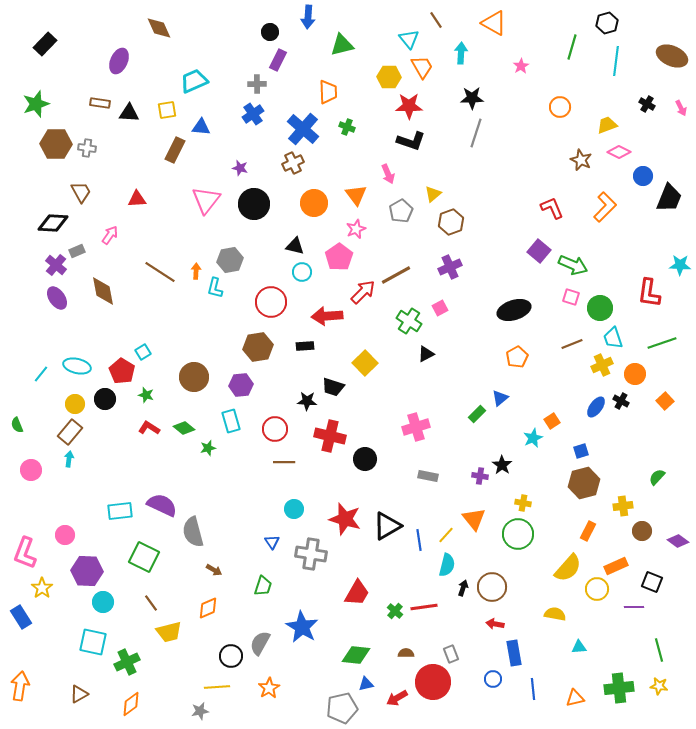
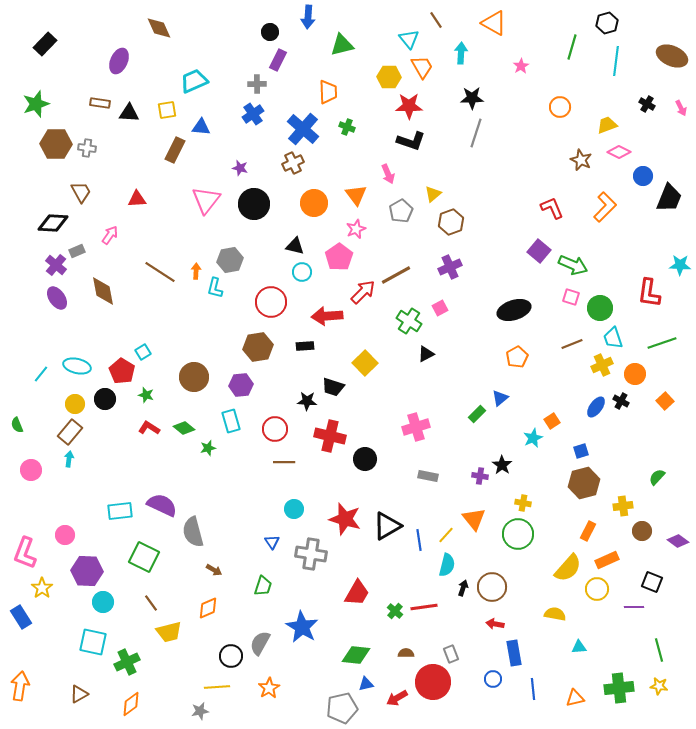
orange rectangle at (616, 566): moved 9 px left, 6 px up
